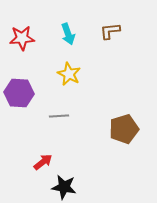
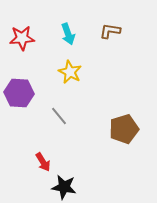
brown L-shape: rotated 15 degrees clockwise
yellow star: moved 1 px right, 2 px up
gray line: rotated 54 degrees clockwise
red arrow: rotated 96 degrees clockwise
